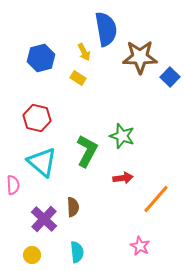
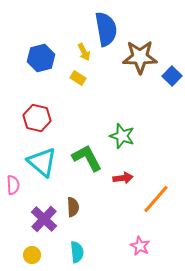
blue square: moved 2 px right, 1 px up
green L-shape: moved 7 px down; rotated 56 degrees counterclockwise
